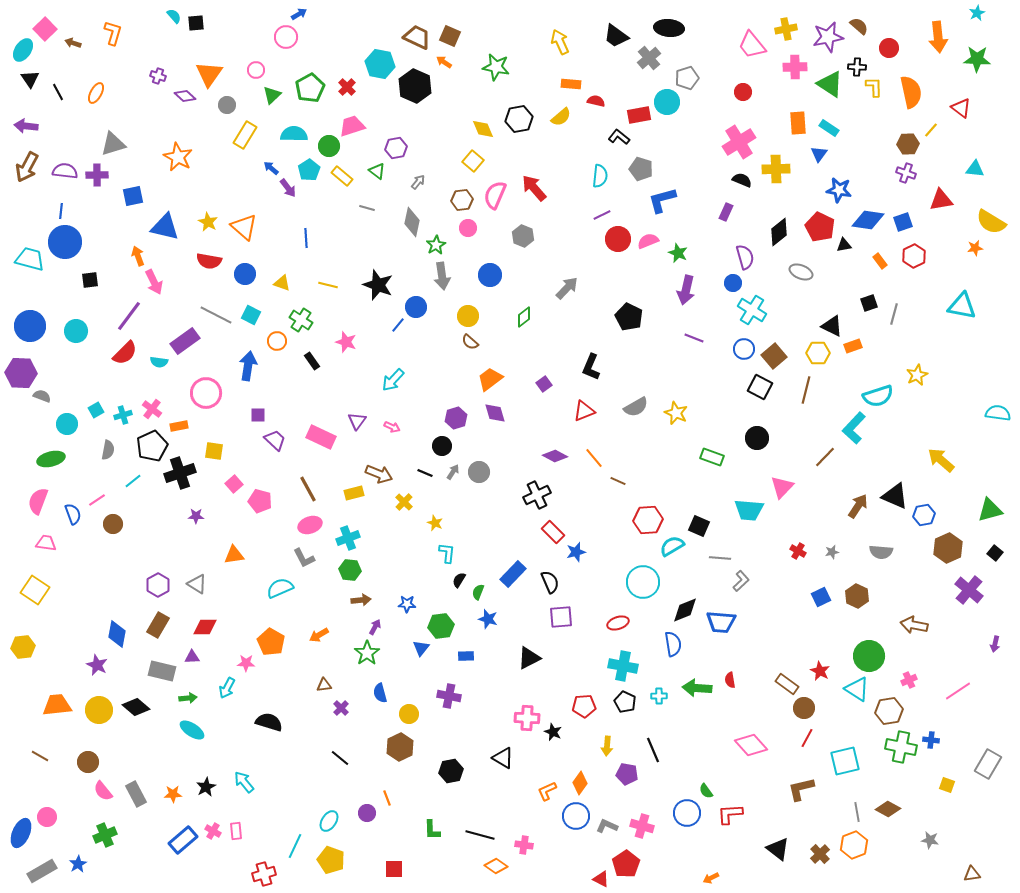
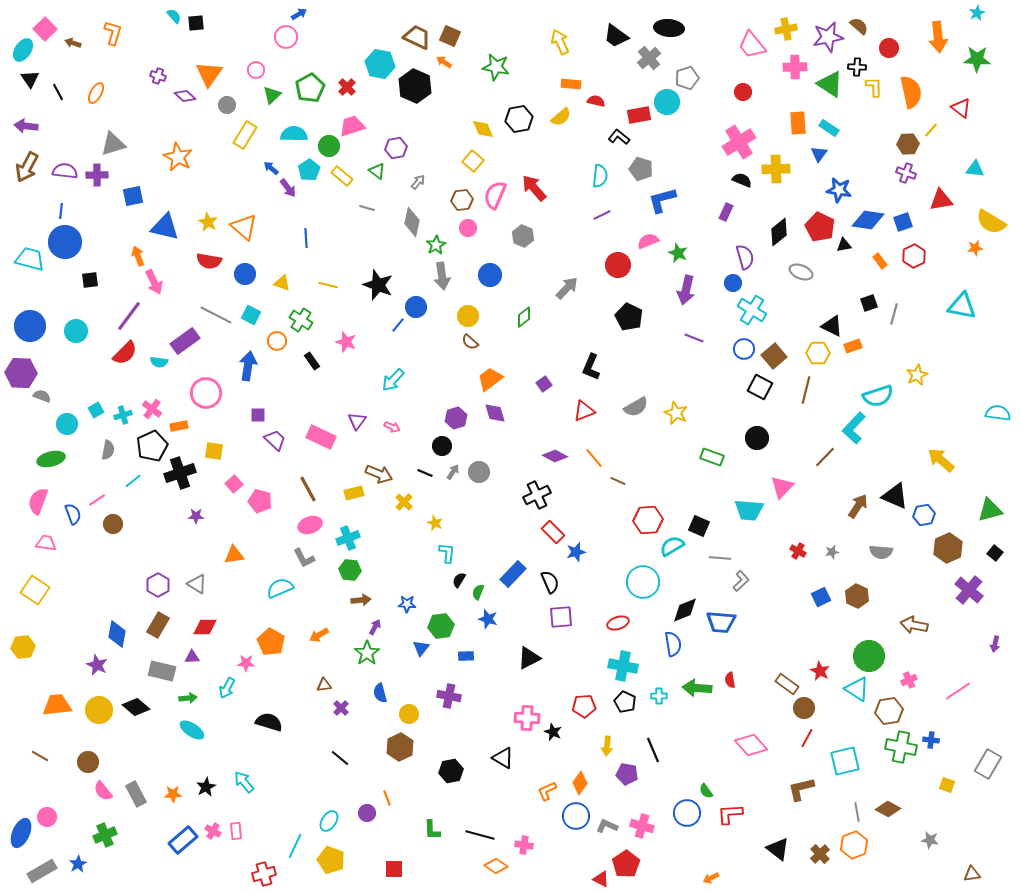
red circle at (618, 239): moved 26 px down
